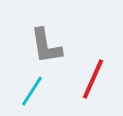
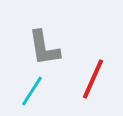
gray L-shape: moved 2 px left, 2 px down
